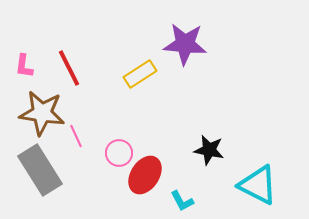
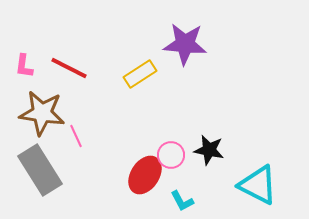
red line: rotated 36 degrees counterclockwise
pink circle: moved 52 px right, 2 px down
